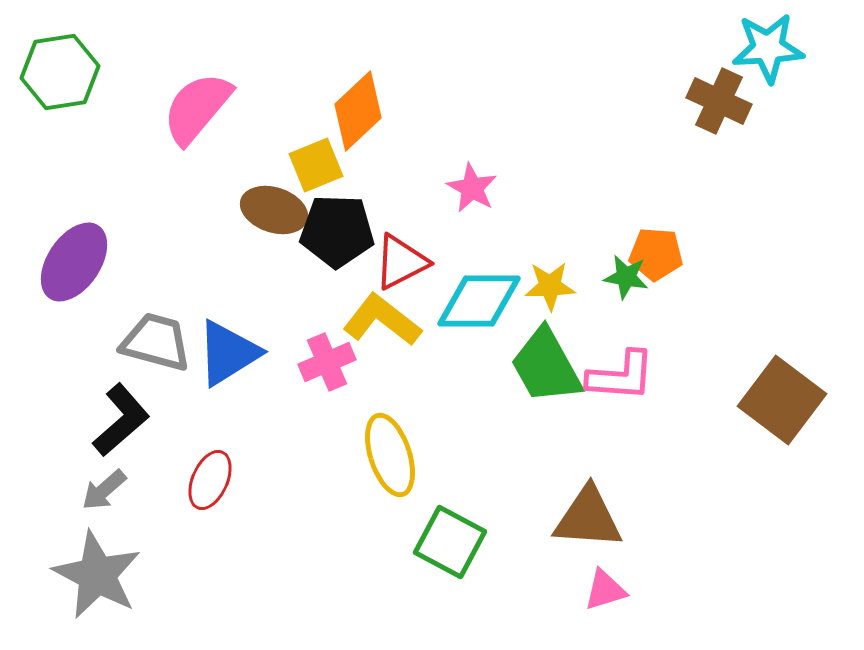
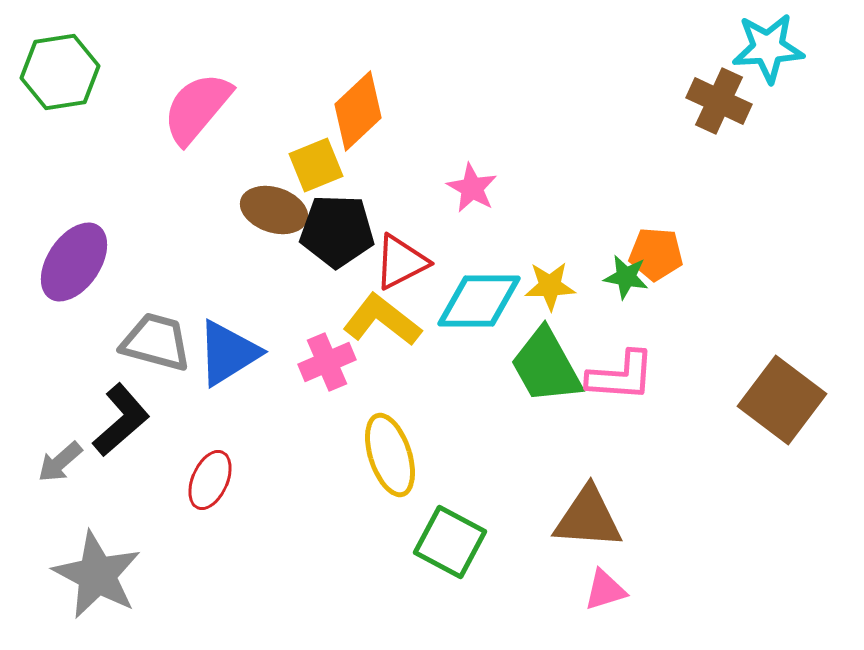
gray arrow: moved 44 px left, 28 px up
